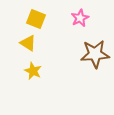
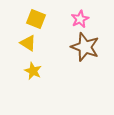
pink star: moved 1 px down
brown star: moved 10 px left, 7 px up; rotated 24 degrees clockwise
